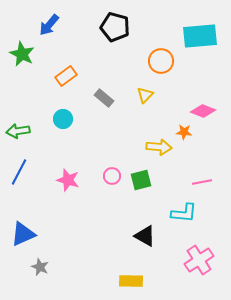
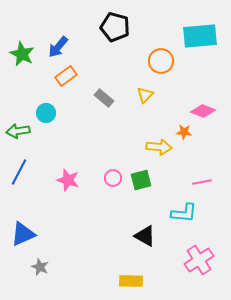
blue arrow: moved 9 px right, 22 px down
cyan circle: moved 17 px left, 6 px up
pink circle: moved 1 px right, 2 px down
